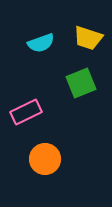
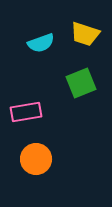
yellow trapezoid: moved 3 px left, 4 px up
pink rectangle: rotated 16 degrees clockwise
orange circle: moved 9 px left
